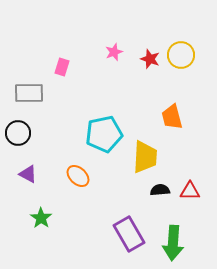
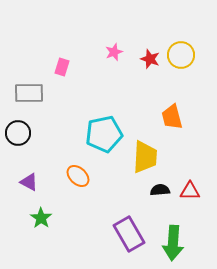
purple triangle: moved 1 px right, 8 px down
